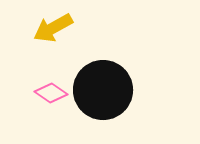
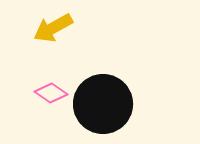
black circle: moved 14 px down
